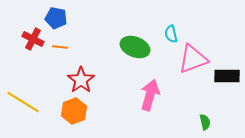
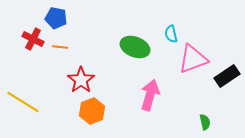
black rectangle: rotated 35 degrees counterclockwise
orange hexagon: moved 18 px right
